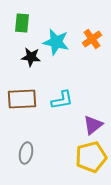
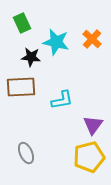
green rectangle: rotated 30 degrees counterclockwise
orange cross: rotated 12 degrees counterclockwise
brown rectangle: moved 1 px left, 12 px up
purple triangle: rotated 15 degrees counterclockwise
gray ellipse: rotated 35 degrees counterclockwise
yellow pentagon: moved 2 px left
